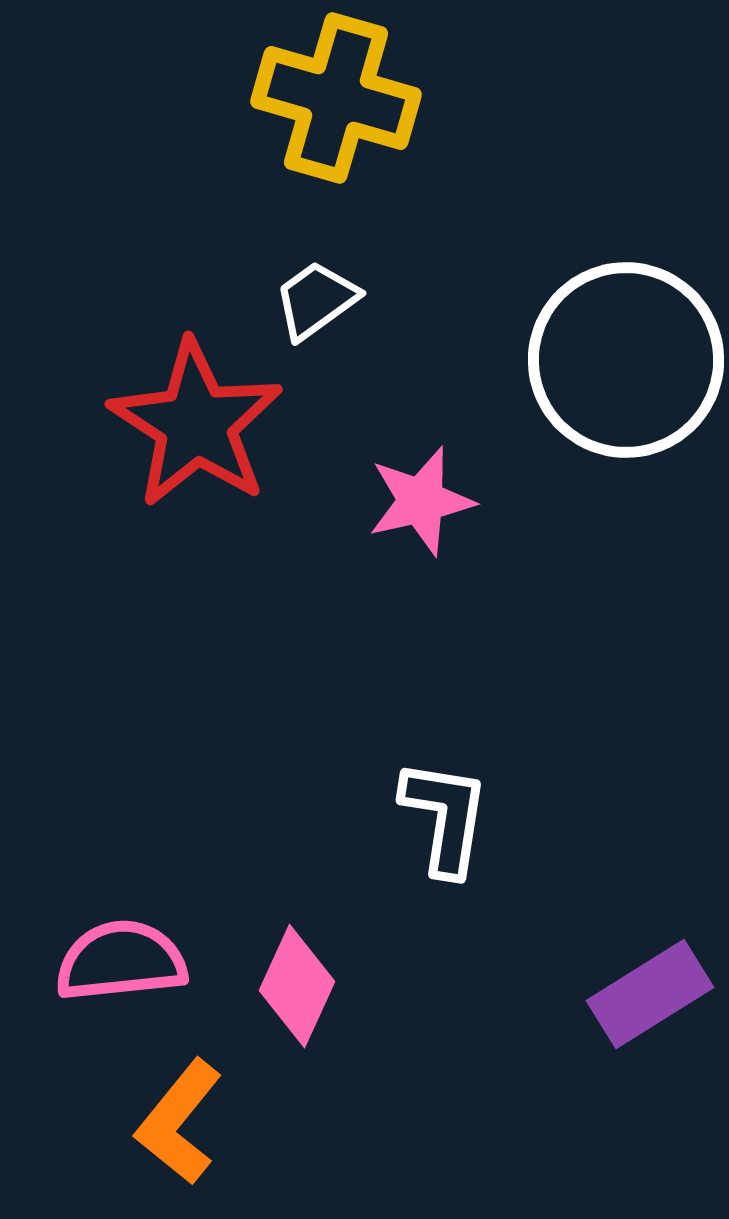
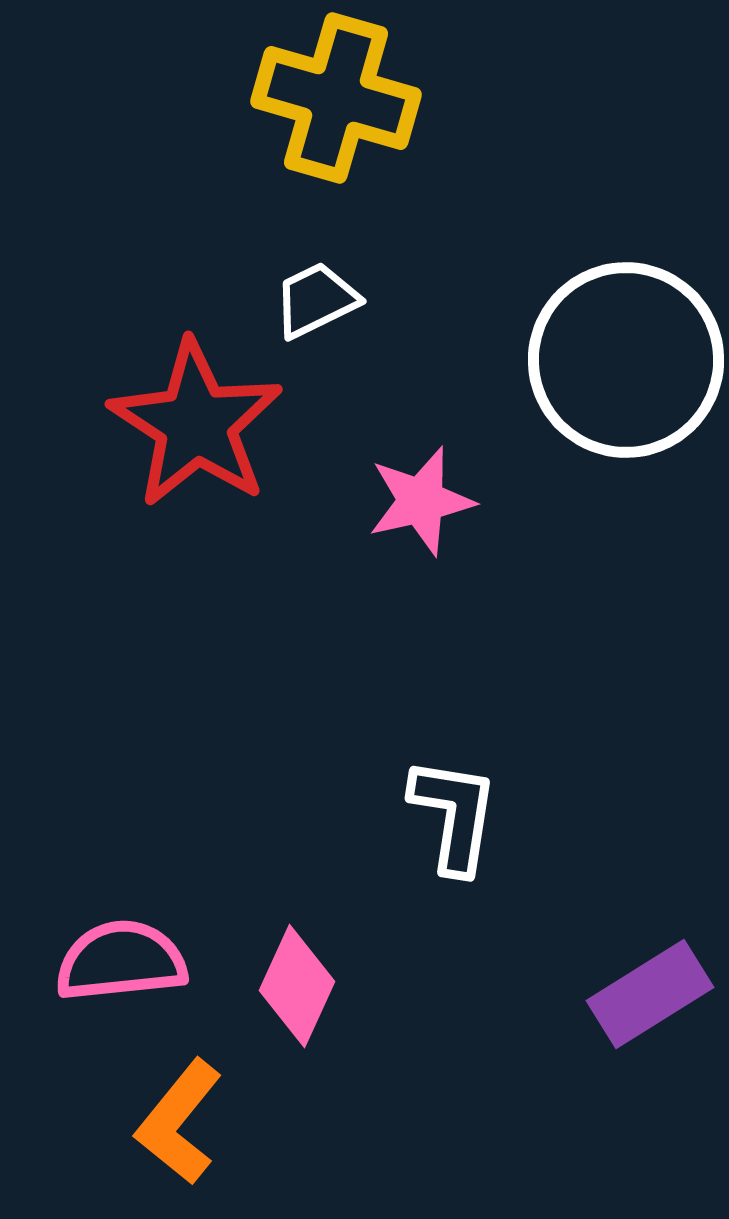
white trapezoid: rotated 10 degrees clockwise
white L-shape: moved 9 px right, 2 px up
